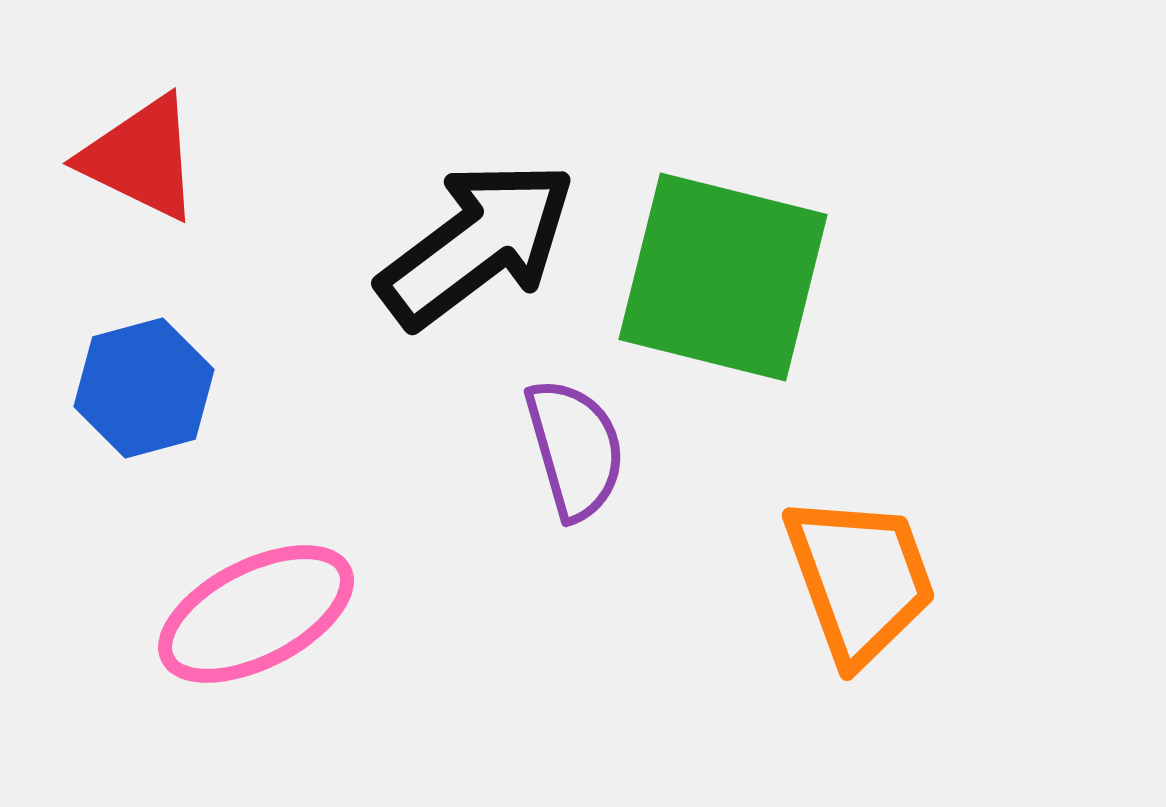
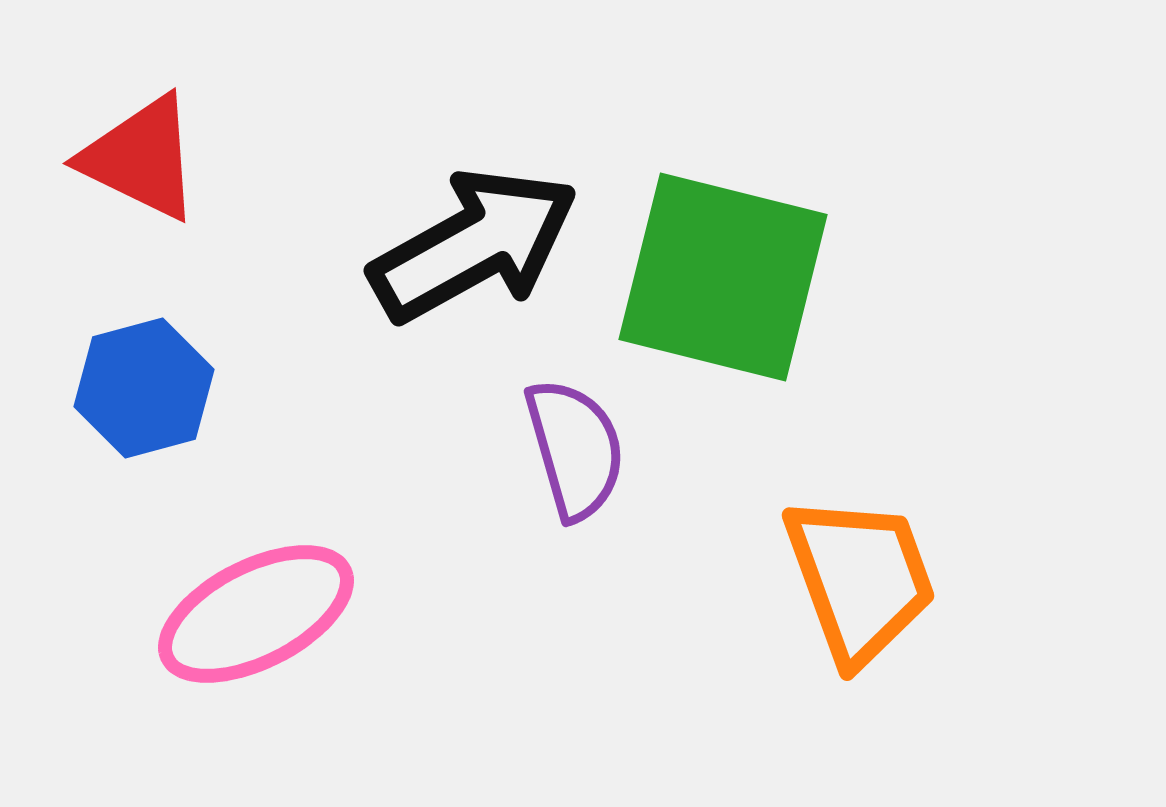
black arrow: moved 3 px left, 1 px down; rotated 8 degrees clockwise
